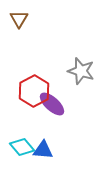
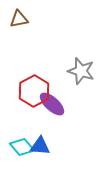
brown triangle: rotated 48 degrees clockwise
blue triangle: moved 3 px left, 4 px up
